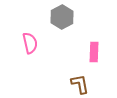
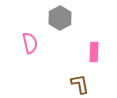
gray hexagon: moved 2 px left, 1 px down
